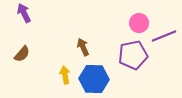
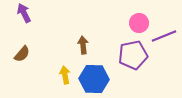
brown arrow: moved 2 px up; rotated 18 degrees clockwise
